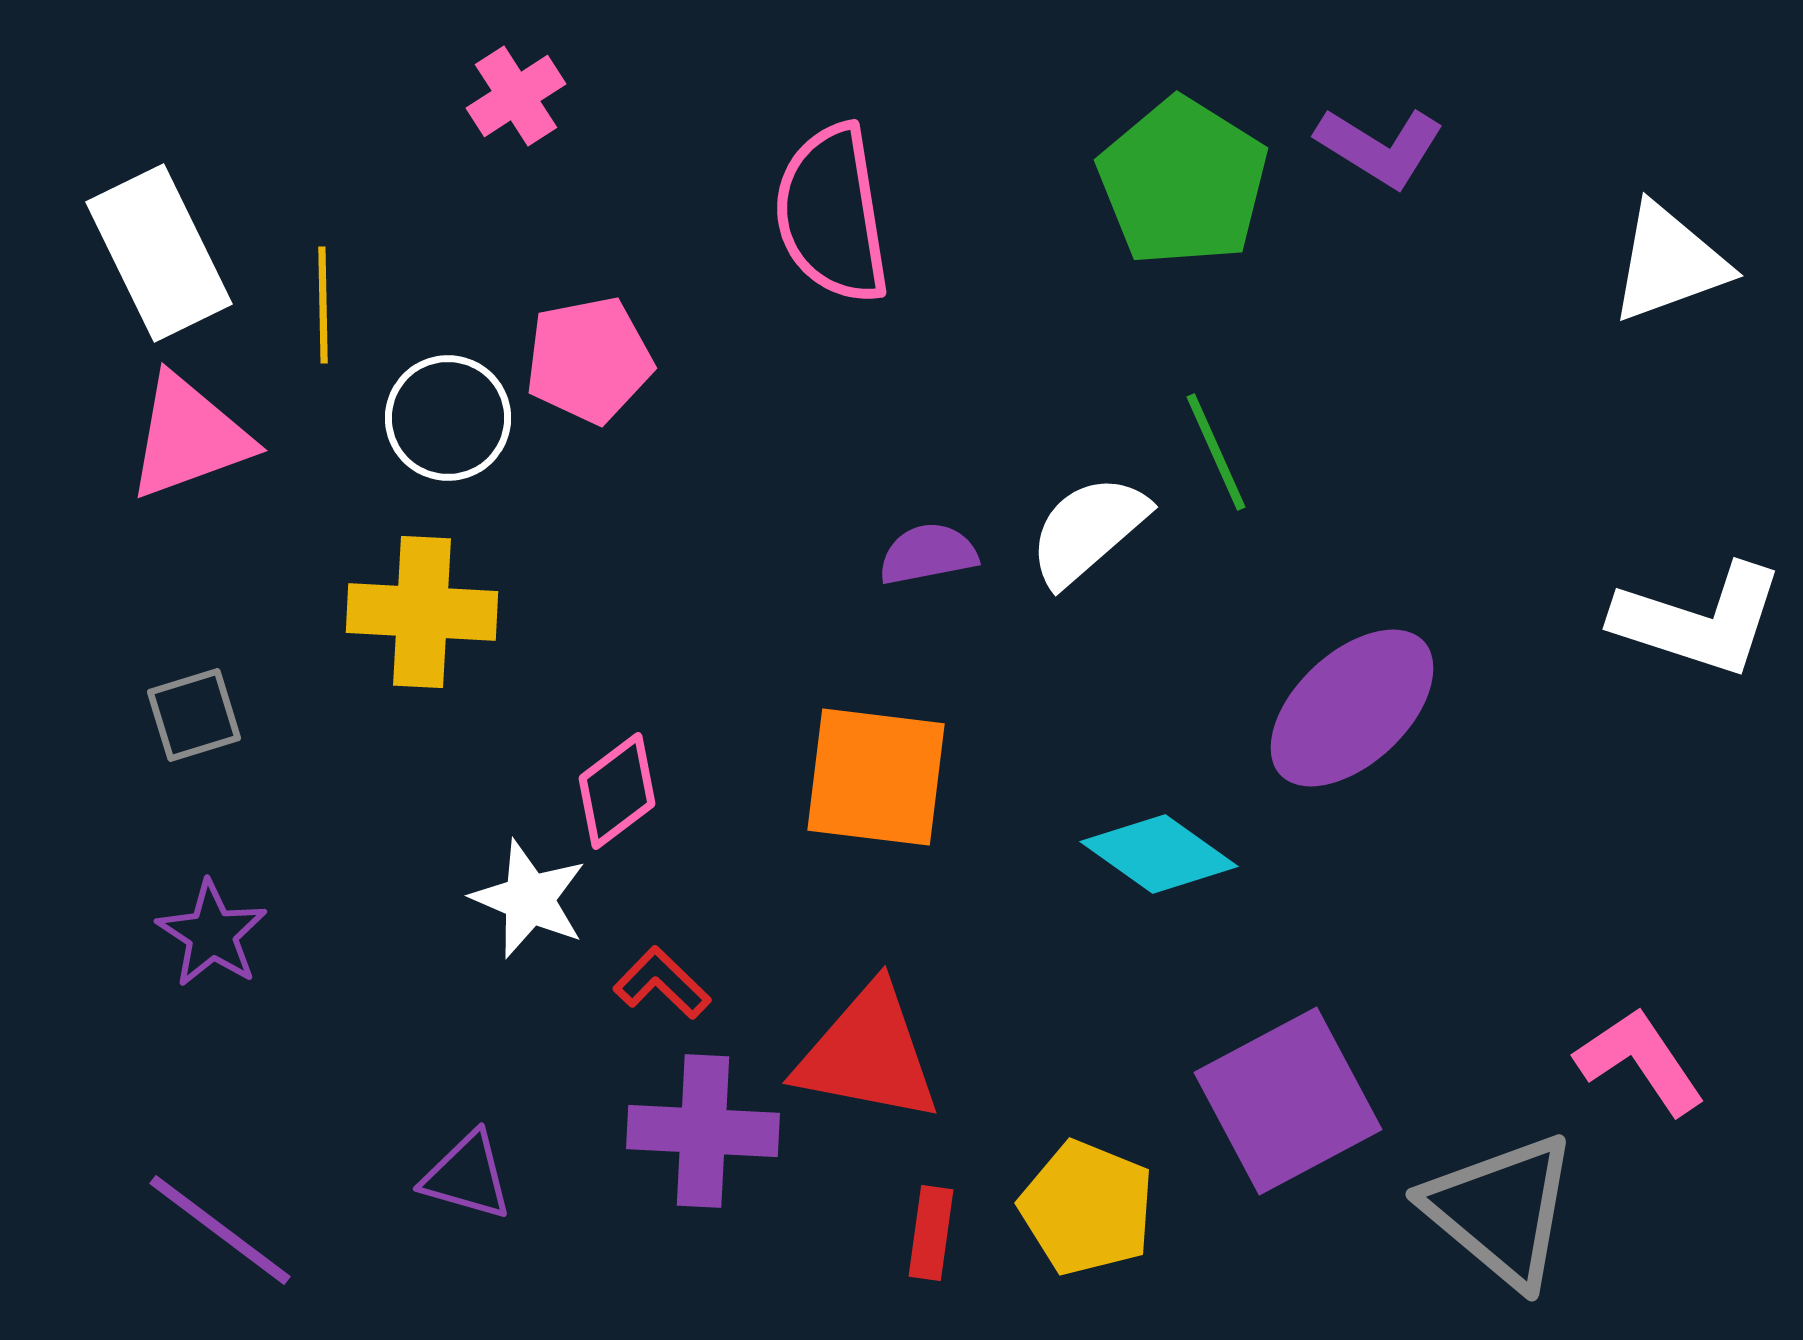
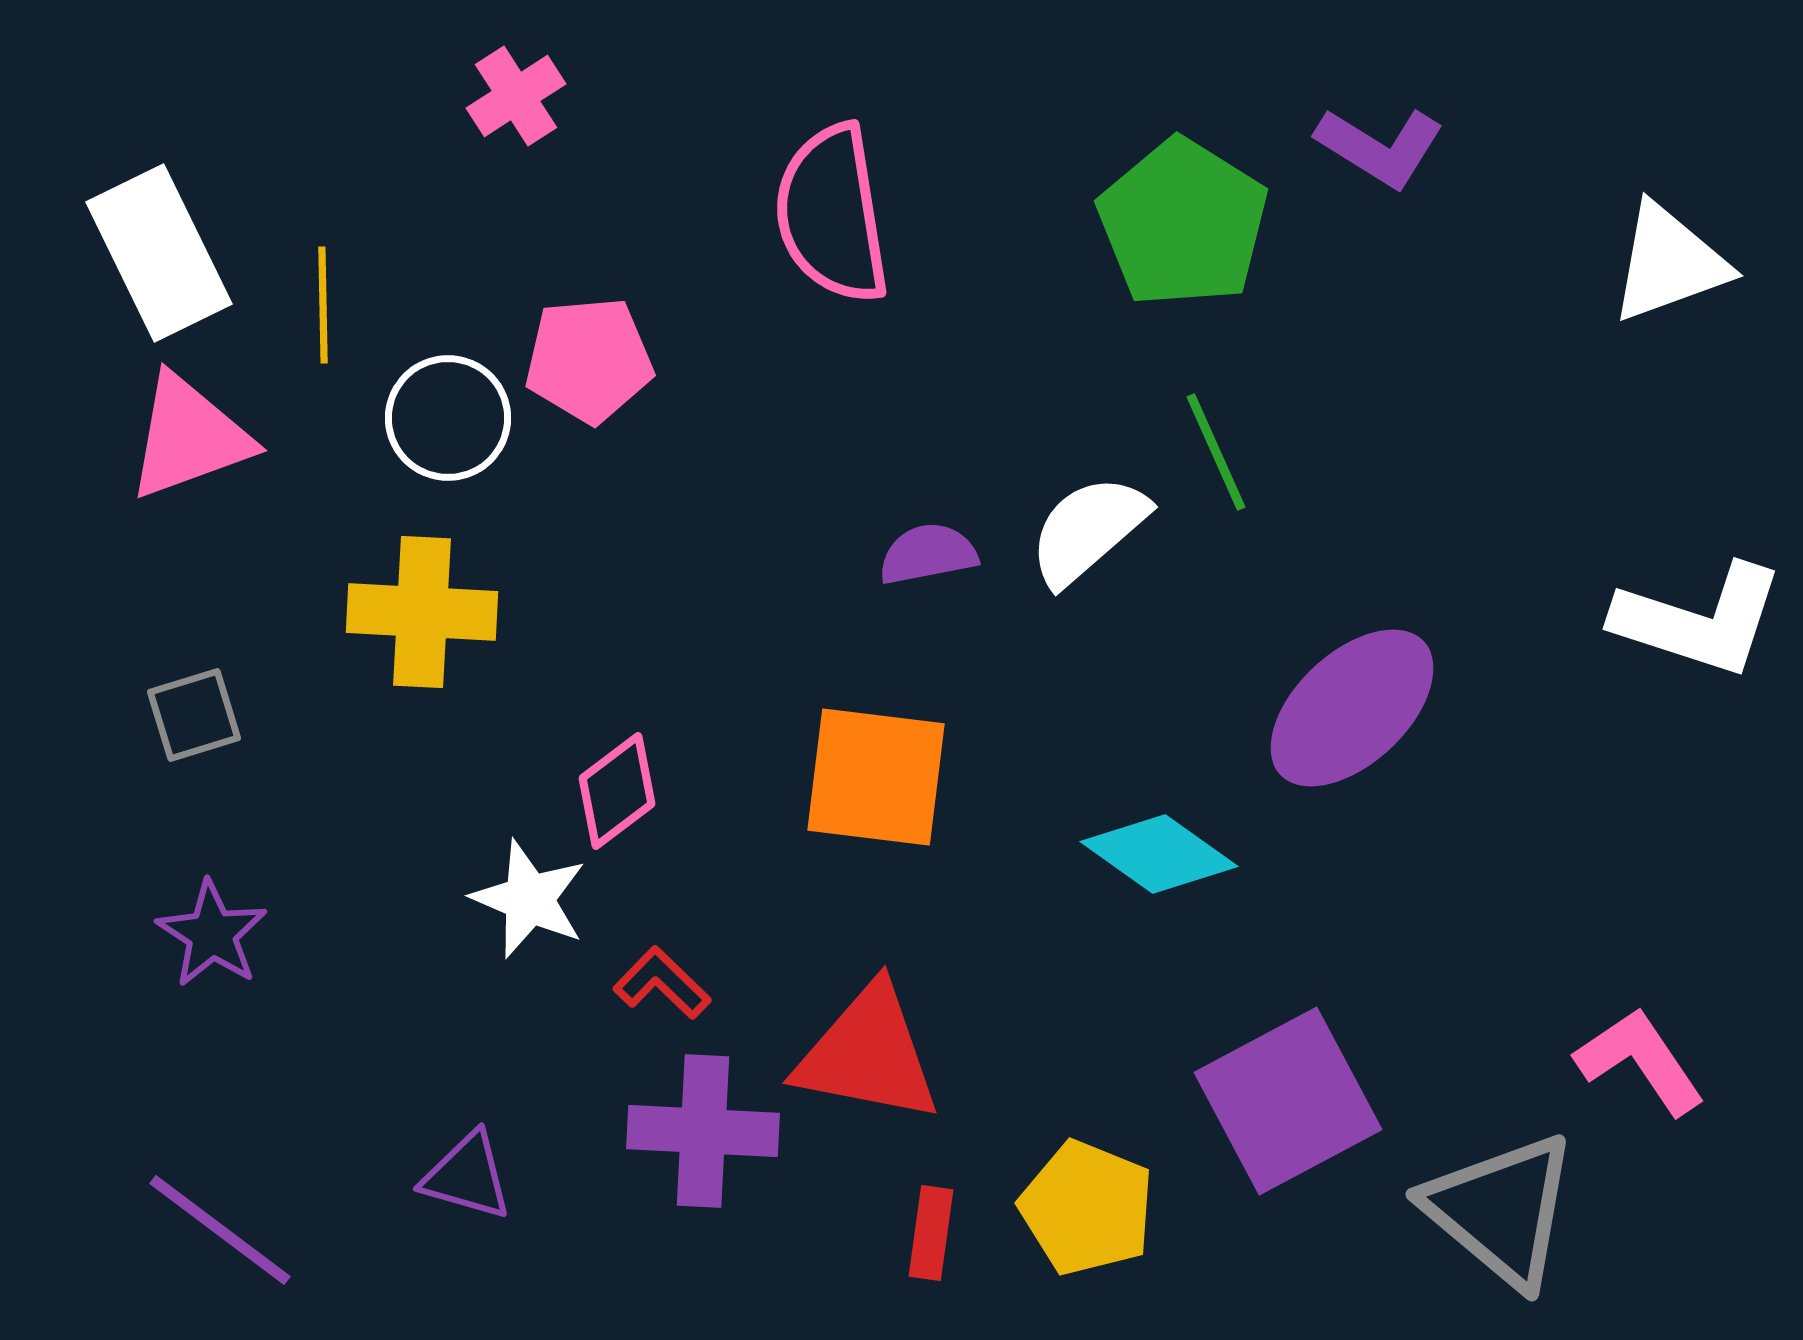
green pentagon: moved 41 px down
pink pentagon: rotated 6 degrees clockwise
